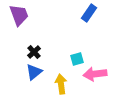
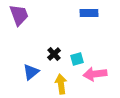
blue rectangle: rotated 54 degrees clockwise
black cross: moved 20 px right, 2 px down
blue triangle: moved 3 px left
